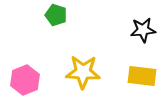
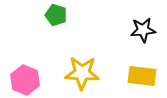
yellow star: moved 1 px left, 1 px down
pink hexagon: rotated 16 degrees counterclockwise
